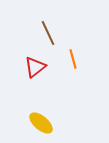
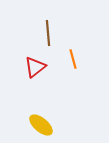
brown line: rotated 20 degrees clockwise
yellow ellipse: moved 2 px down
